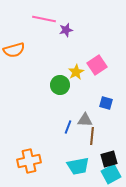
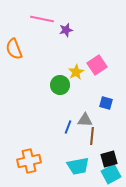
pink line: moved 2 px left
orange semicircle: moved 1 px up; rotated 85 degrees clockwise
